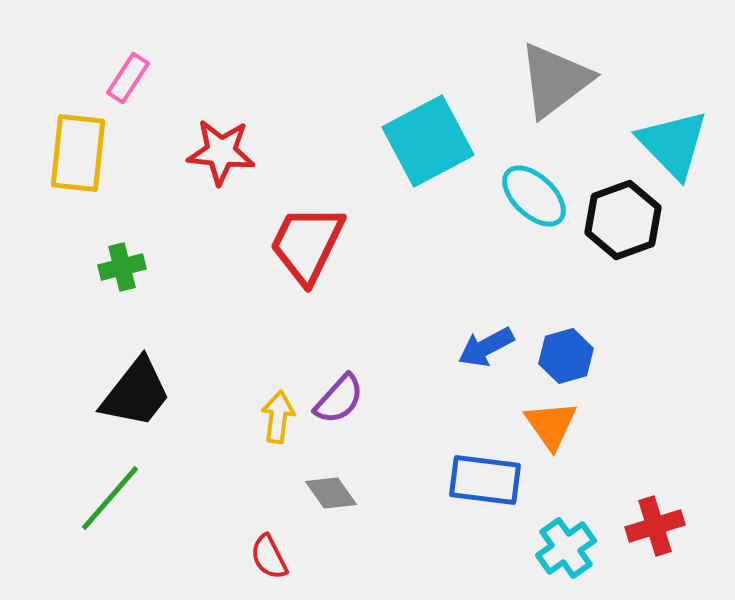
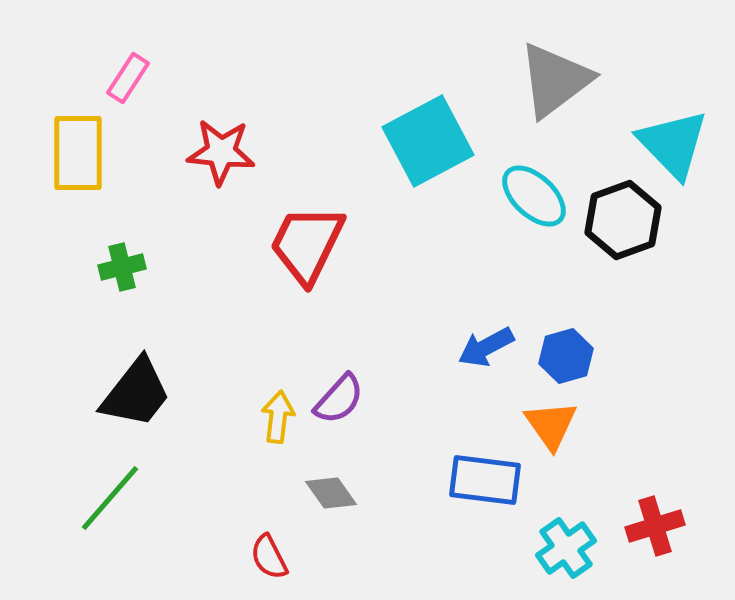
yellow rectangle: rotated 6 degrees counterclockwise
